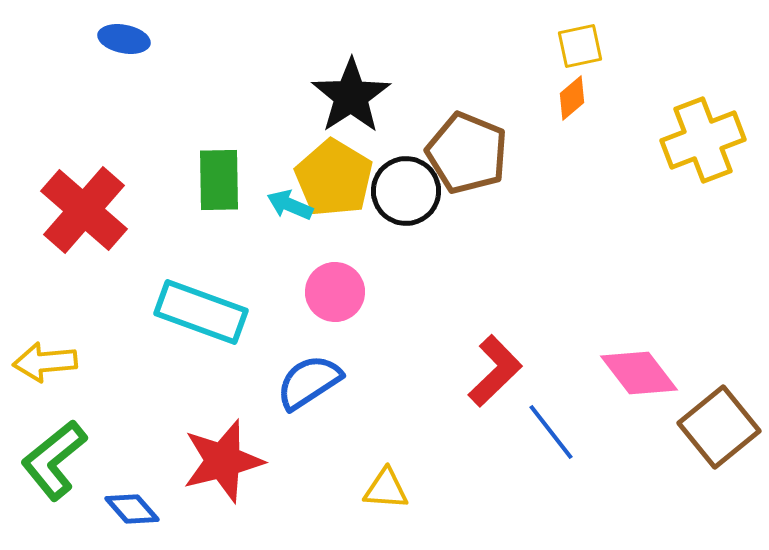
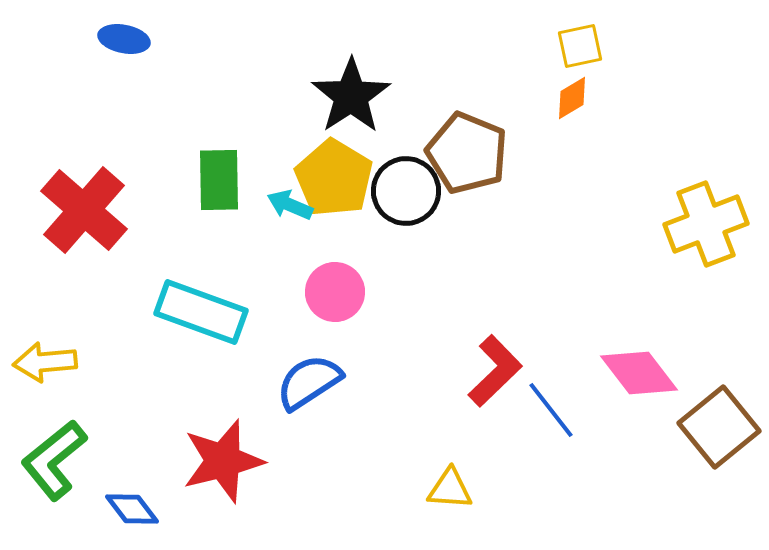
orange diamond: rotated 9 degrees clockwise
yellow cross: moved 3 px right, 84 px down
blue line: moved 22 px up
yellow triangle: moved 64 px right
blue diamond: rotated 4 degrees clockwise
